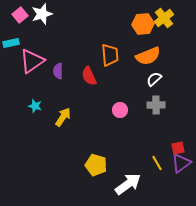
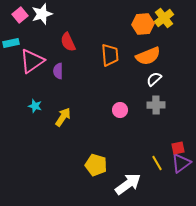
red semicircle: moved 21 px left, 34 px up
